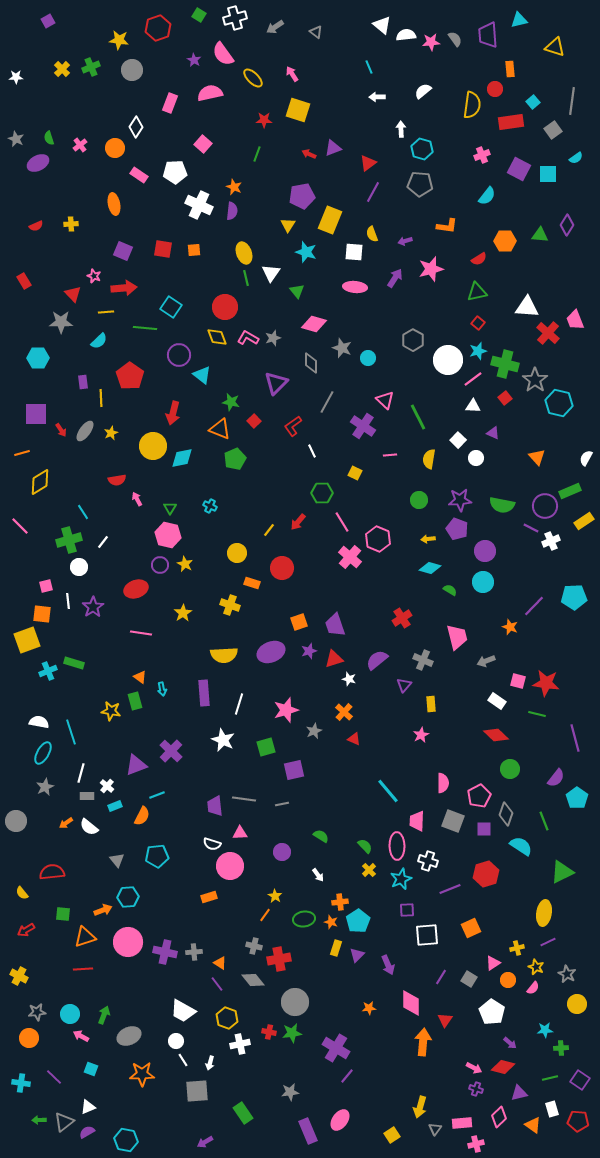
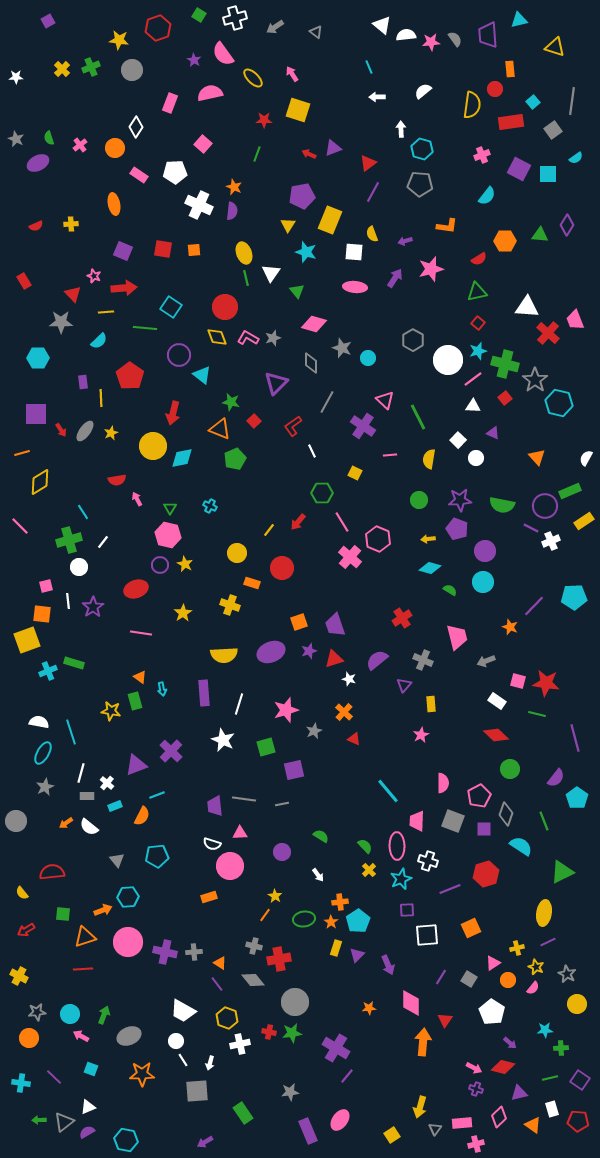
white cross at (107, 786): moved 3 px up
orange star at (331, 922): rotated 16 degrees clockwise
